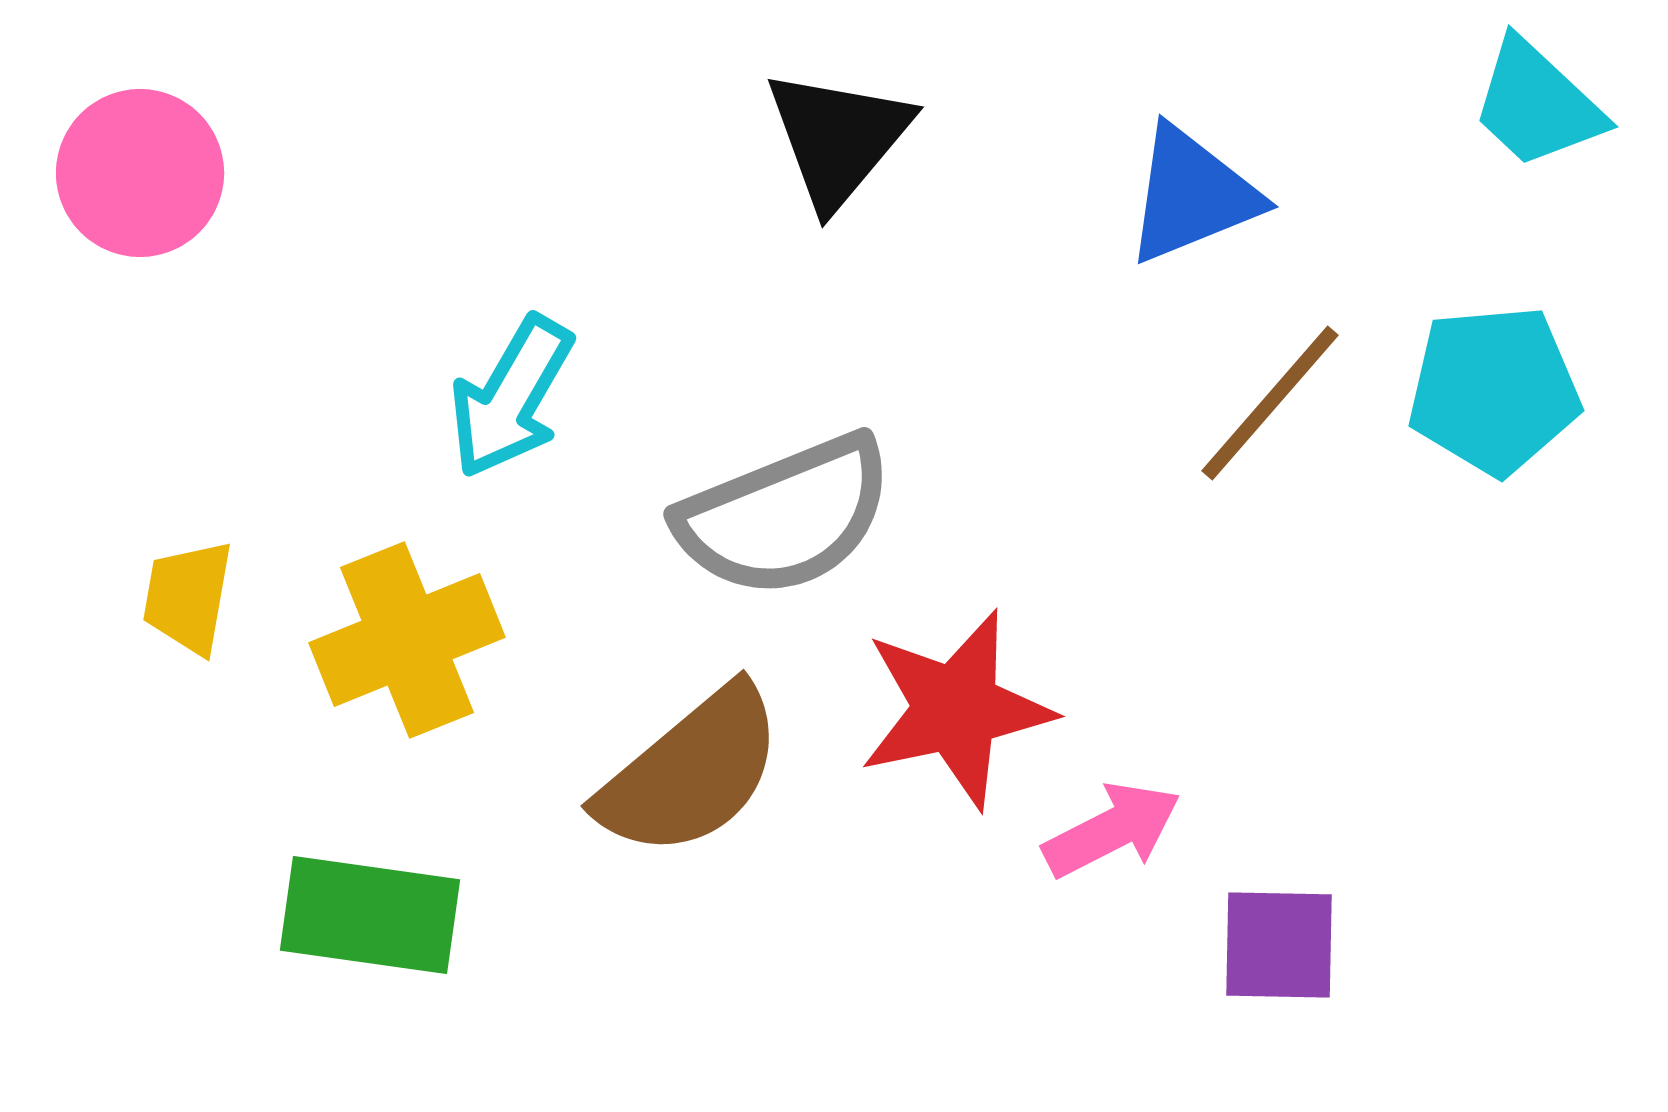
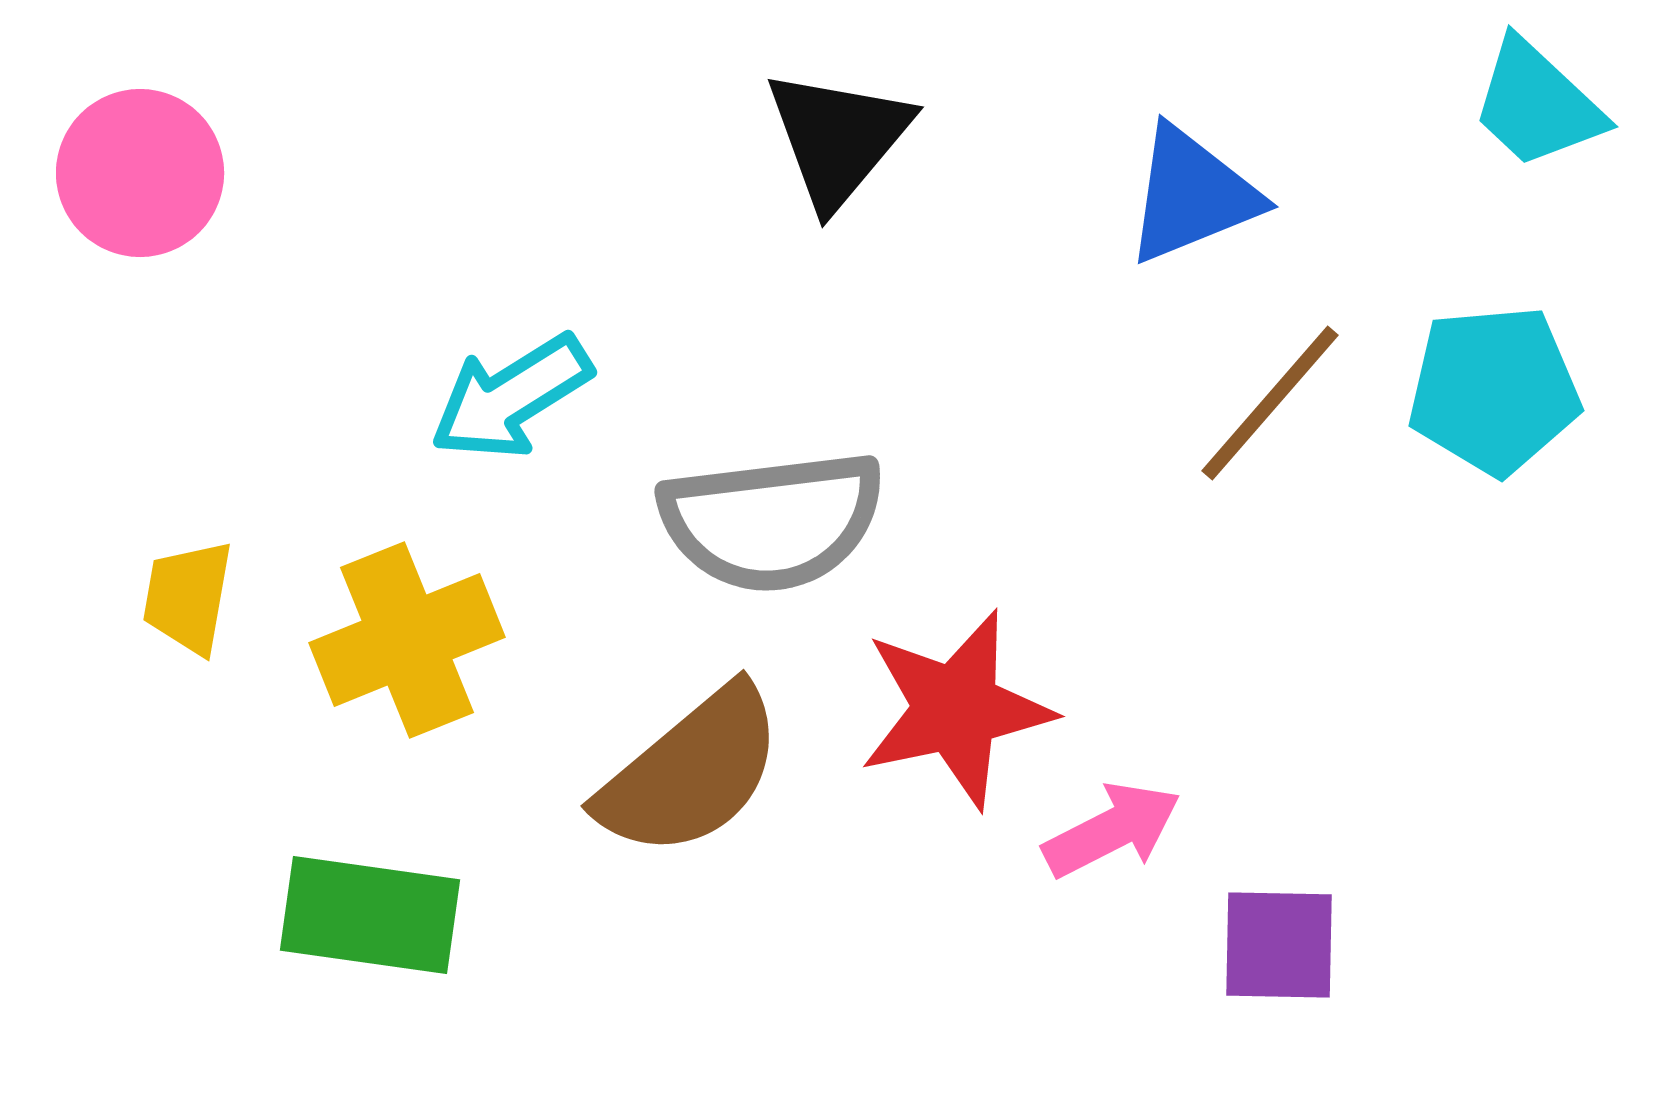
cyan arrow: rotated 28 degrees clockwise
gray semicircle: moved 13 px left, 5 px down; rotated 15 degrees clockwise
